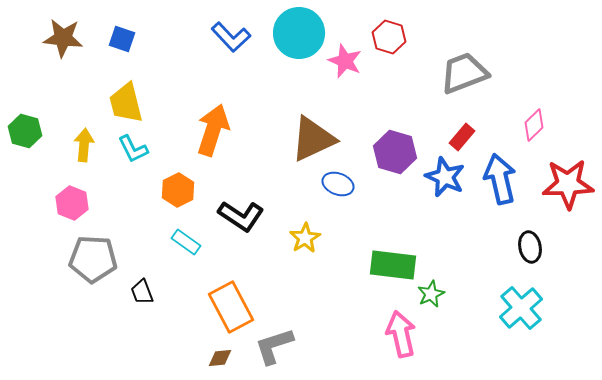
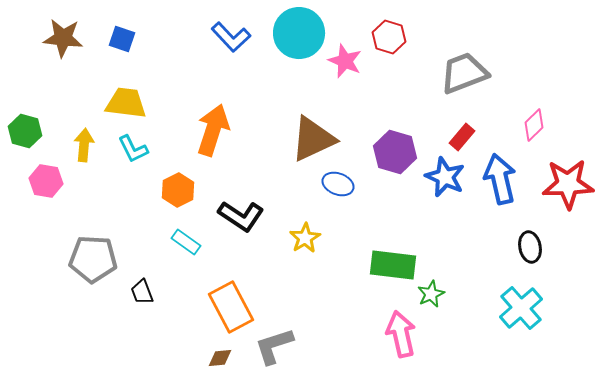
yellow trapezoid: rotated 111 degrees clockwise
pink hexagon: moved 26 px left, 22 px up; rotated 12 degrees counterclockwise
